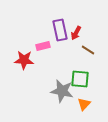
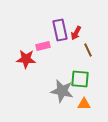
brown line: rotated 32 degrees clockwise
red star: moved 2 px right, 1 px up
orange triangle: rotated 48 degrees clockwise
